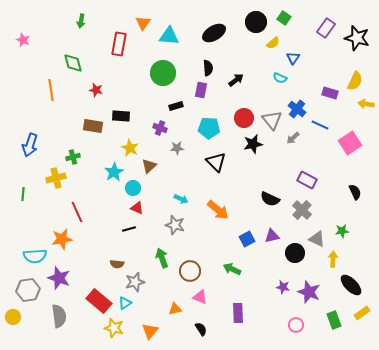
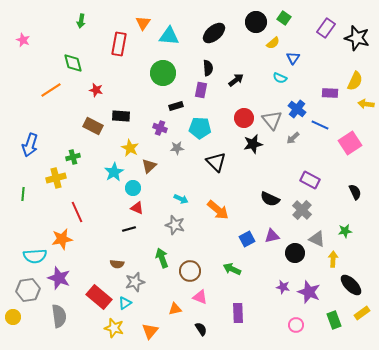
black ellipse at (214, 33): rotated 10 degrees counterclockwise
orange line at (51, 90): rotated 65 degrees clockwise
purple rectangle at (330, 93): rotated 14 degrees counterclockwise
brown rectangle at (93, 126): rotated 18 degrees clockwise
cyan pentagon at (209, 128): moved 9 px left
purple rectangle at (307, 180): moved 3 px right
green star at (342, 231): moved 3 px right
red rectangle at (99, 301): moved 4 px up
